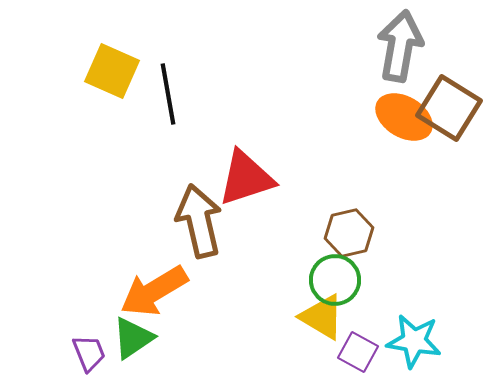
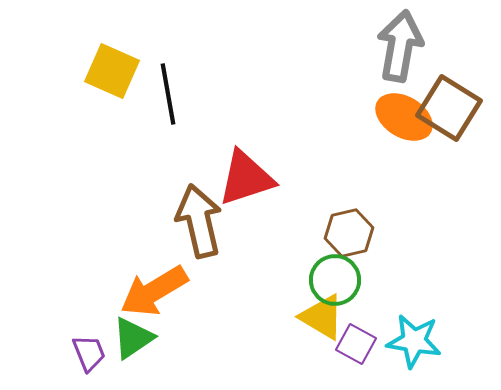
purple square: moved 2 px left, 8 px up
